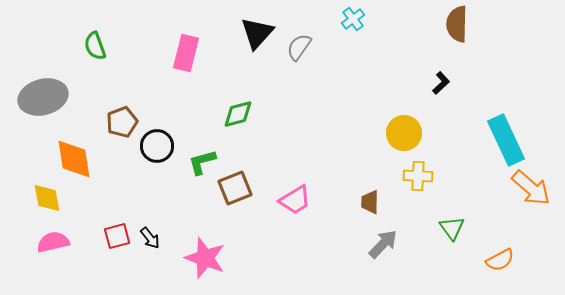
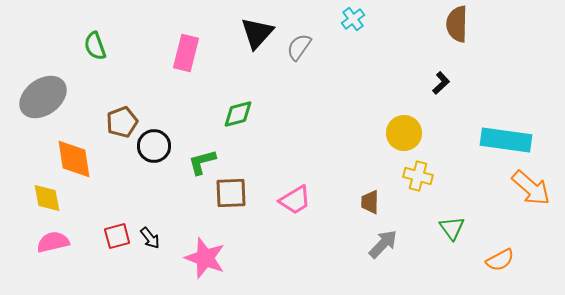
gray ellipse: rotated 21 degrees counterclockwise
cyan rectangle: rotated 57 degrees counterclockwise
black circle: moved 3 px left
yellow cross: rotated 12 degrees clockwise
brown square: moved 4 px left, 5 px down; rotated 20 degrees clockwise
